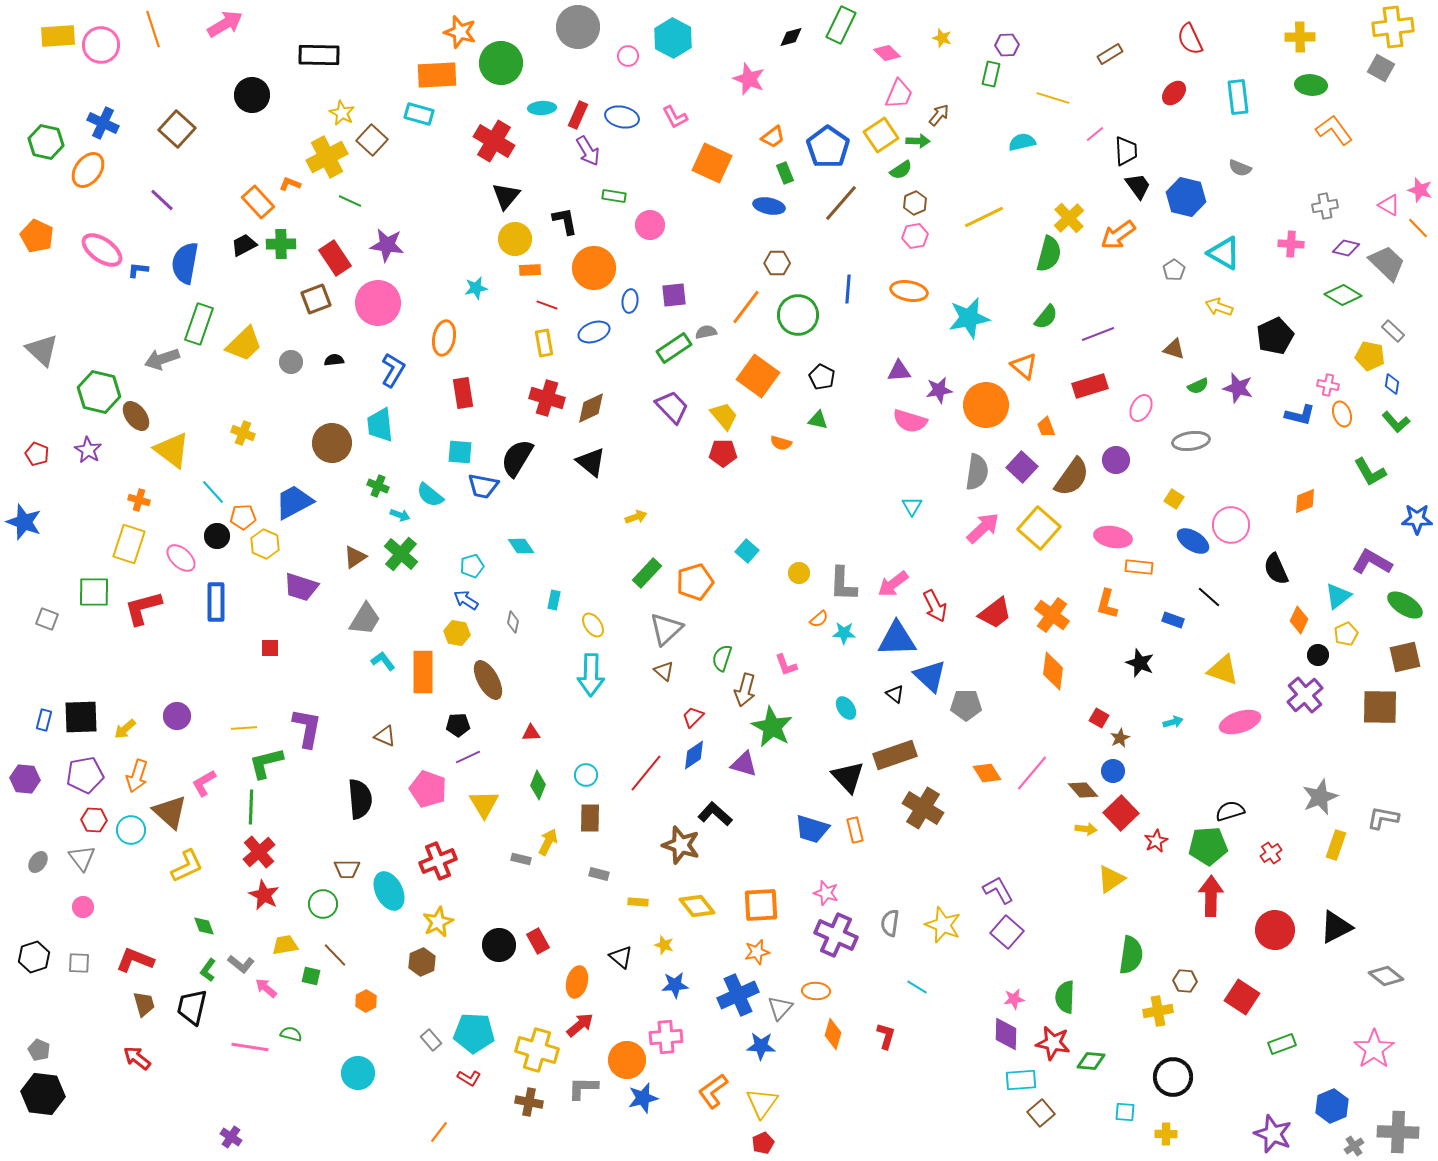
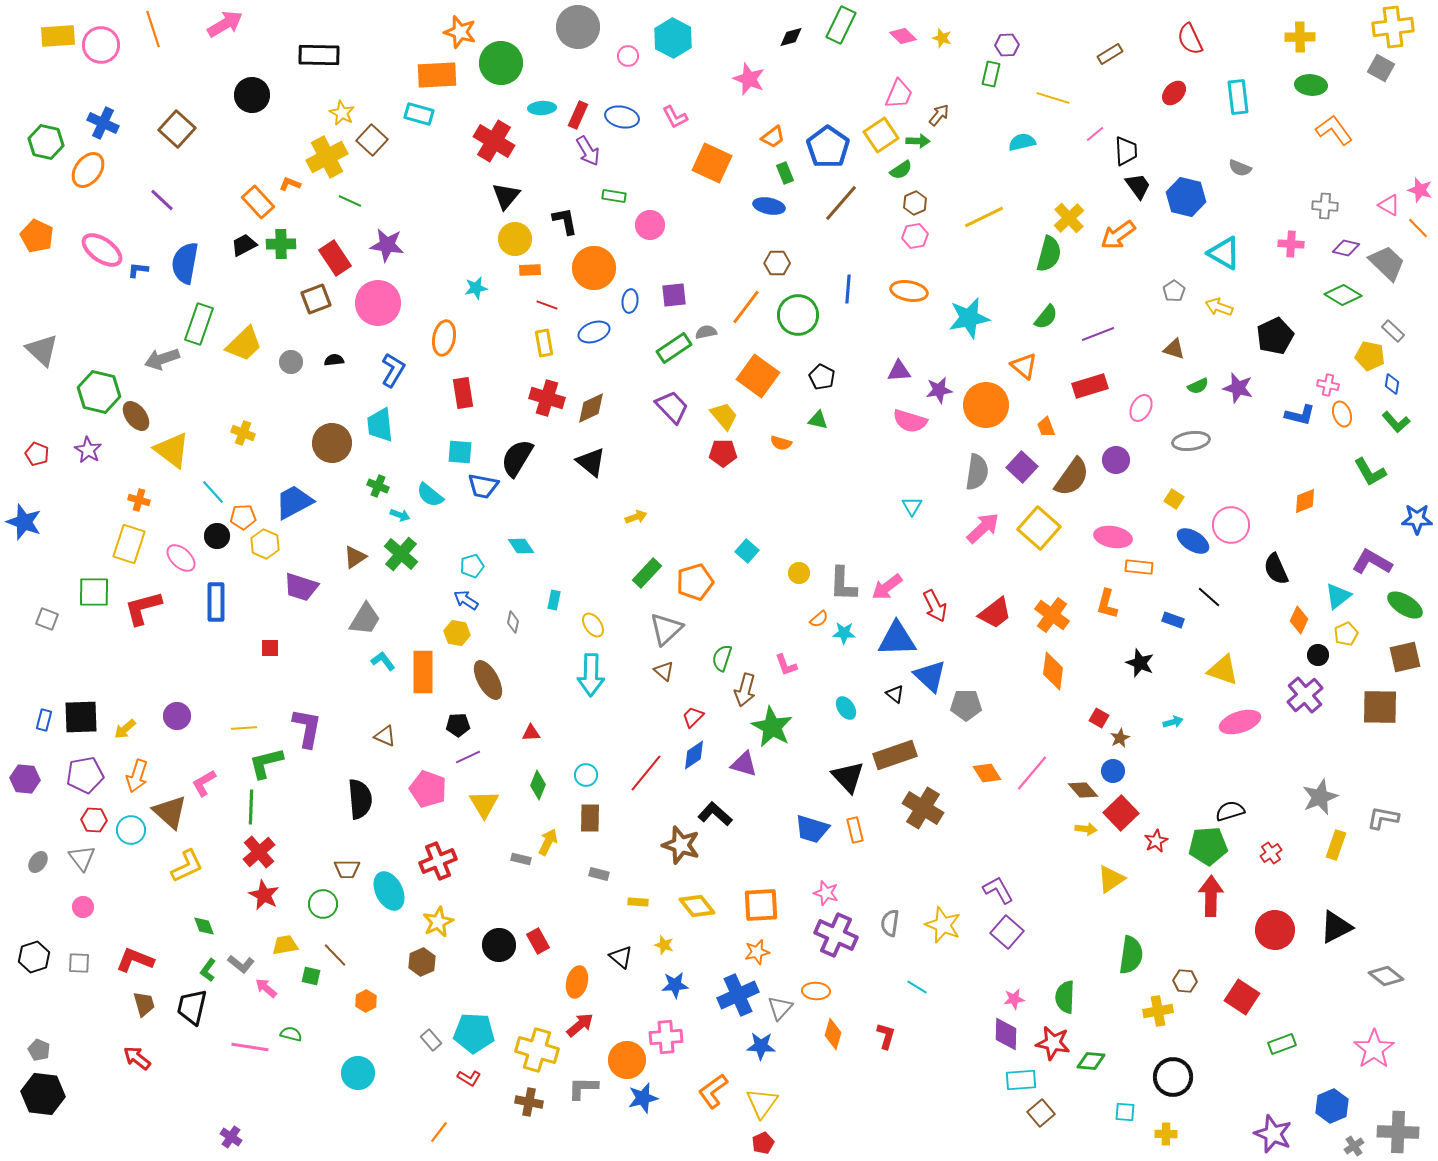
pink diamond at (887, 53): moved 16 px right, 17 px up
gray cross at (1325, 206): rotated 15 degrees clockwise
gray pentagon at (1174, 270): moved 21 px down
pink arrow at (893, 584): moved 6 px left, 3 px down
